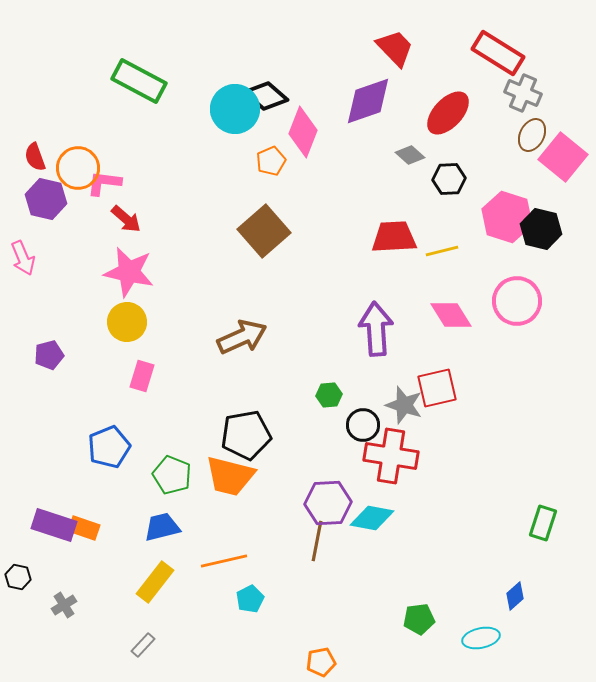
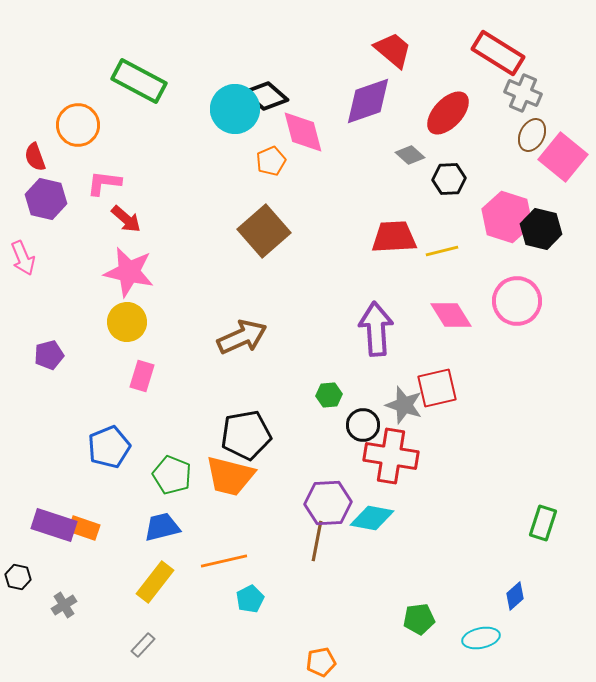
red trapezoid at (395, 48): moved 2 px left, 2 px down; rotated 6 degrees counterclockwise
pink diamond at (303, 132): rotated 36 degrees counterclockwise
orange circle at (78, 168): moved 43 px up
